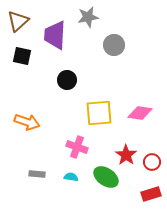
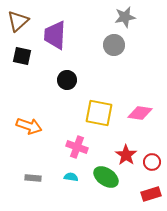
gray star: moved 37 px right
yellow square: rotated 16 degrees clockwise
orange arrow: moved 2 px right, 4 px down
gray rectangle: moved 4 px left, 4 px down
